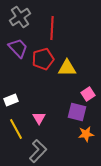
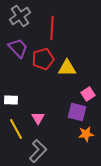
gray cross: moved 1 px up
white rectangle: rotated 24 degrees clockwise
pink triangle: moved 1 px left
